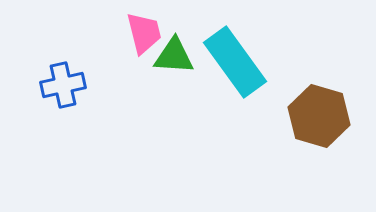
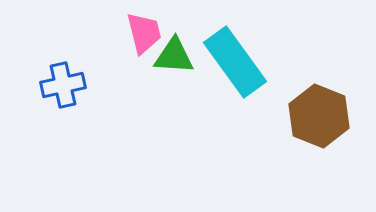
brown hexagon: rotated 6 degrees clockwise
